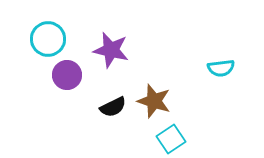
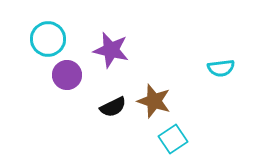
cyan square: moved 2 px right
